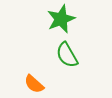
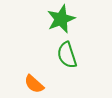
green semicircle: rotated 12 degrees clockwise
